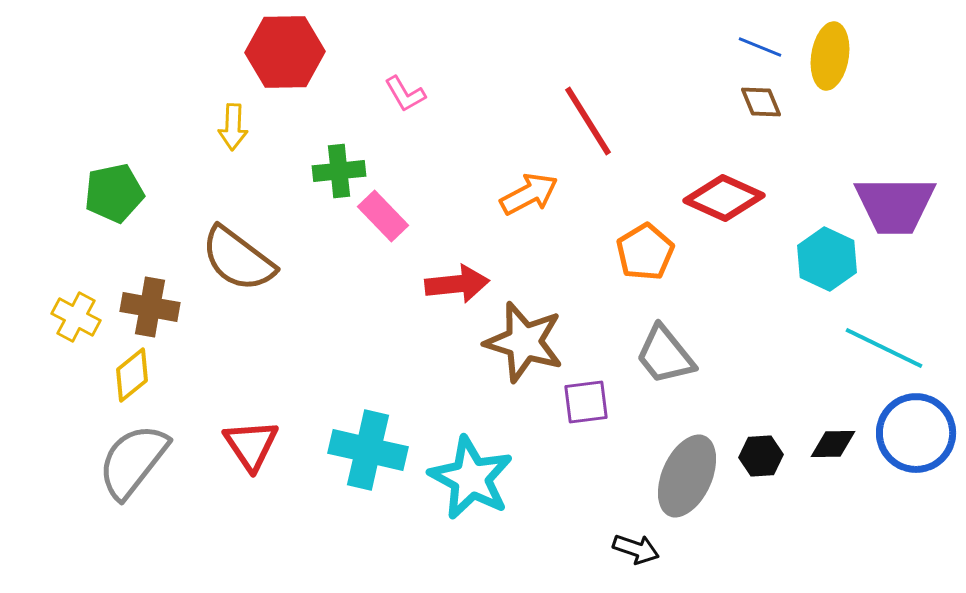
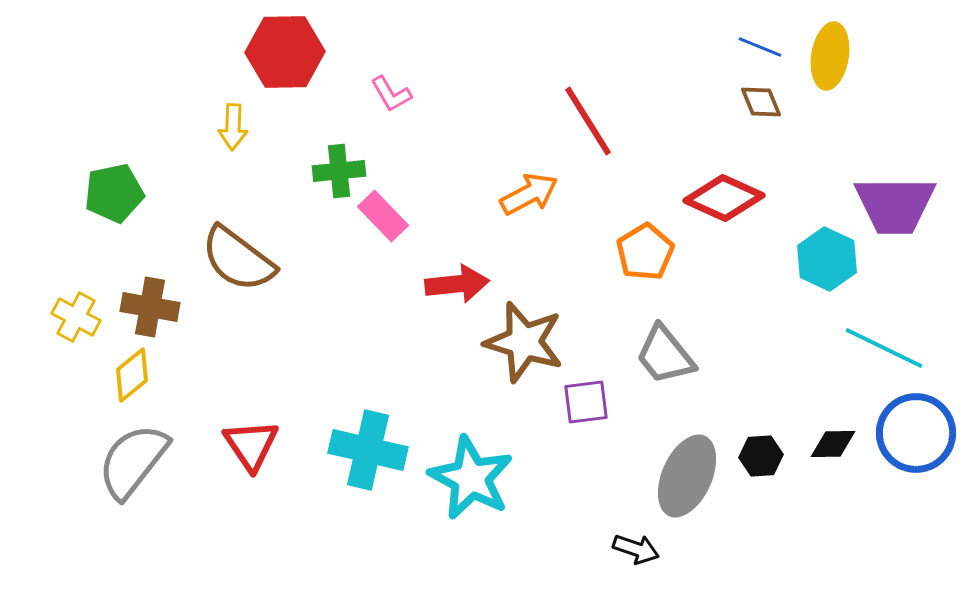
pink L-shape: moved 14 px left
